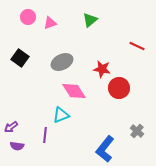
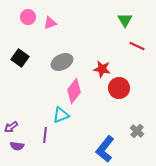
green triangle: moved 35 px right; rotated 21 degrees counterclockwise
pink diamond: rotated 70 degrees clockwise
